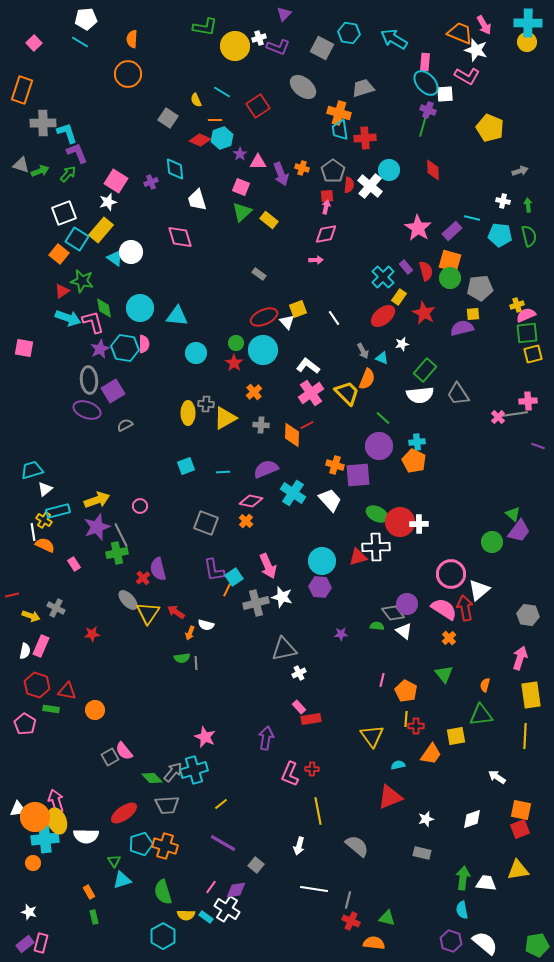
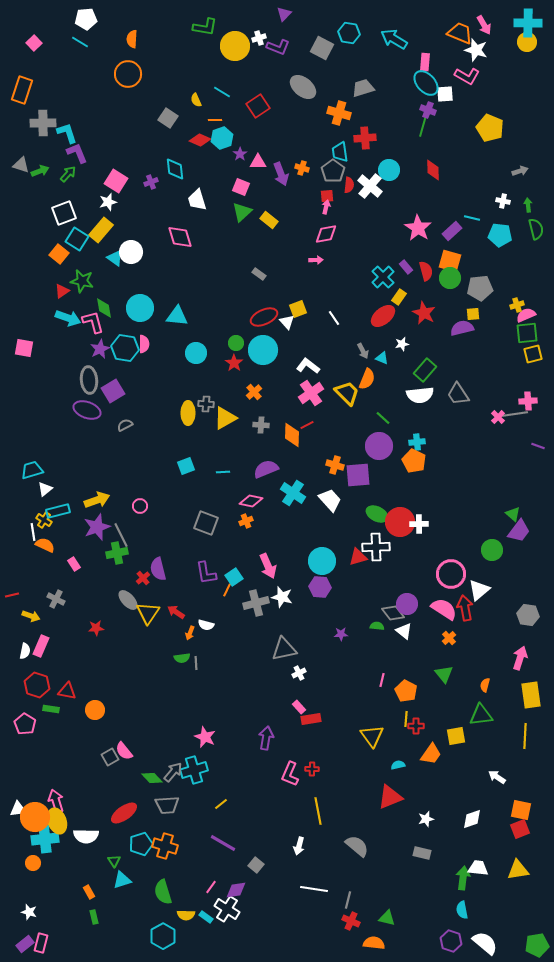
cyan trapezoid at (340, 130): moved 22 px down
green semicircle at (529, 236): moved 7 px right, 7 px up
orange cross at (246, 521): rotated 24 degrees clockwise
green circle at (492, 542): moved 8 px down
purple L-shape at (214, 570): moved 8 px left, 3 px down
gray cross at (56, 608): moved 9 px up
red star at (92, 634): moved 4 px right, 6 px up
white trapezoid at (486, 883): moved 8 px left, 15 px up
